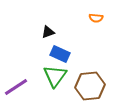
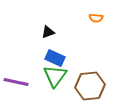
blue rectangle: moved 5 px left, 4 px down
purple line: moved 5 px up; rotated 45 degrees clockwise
